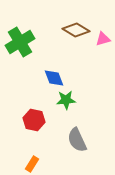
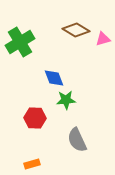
red hexagon: moved 1 px right, 2 px up; rotated 10 degrees counterclockwise
orange rectangle: rotated 42 degrees clockwise
